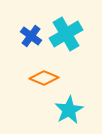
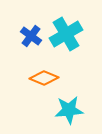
cyan star: rotated 24 degrees clockwise
